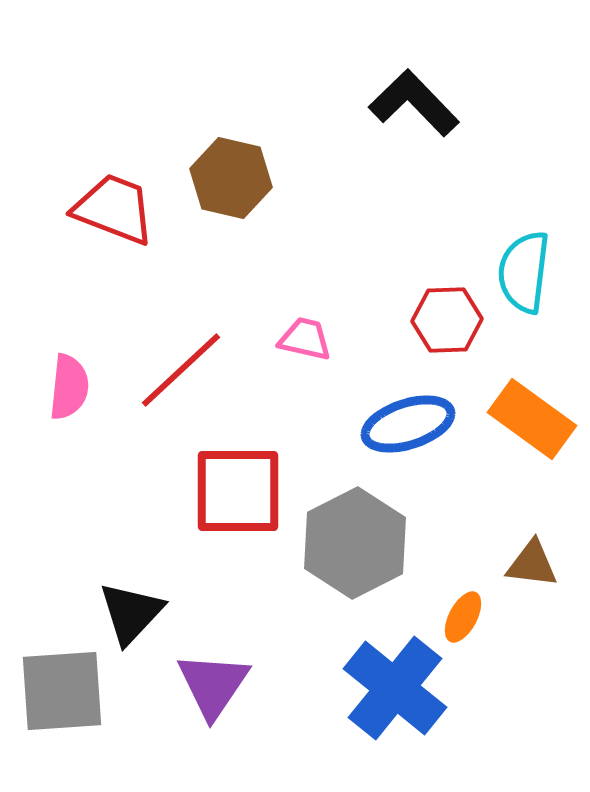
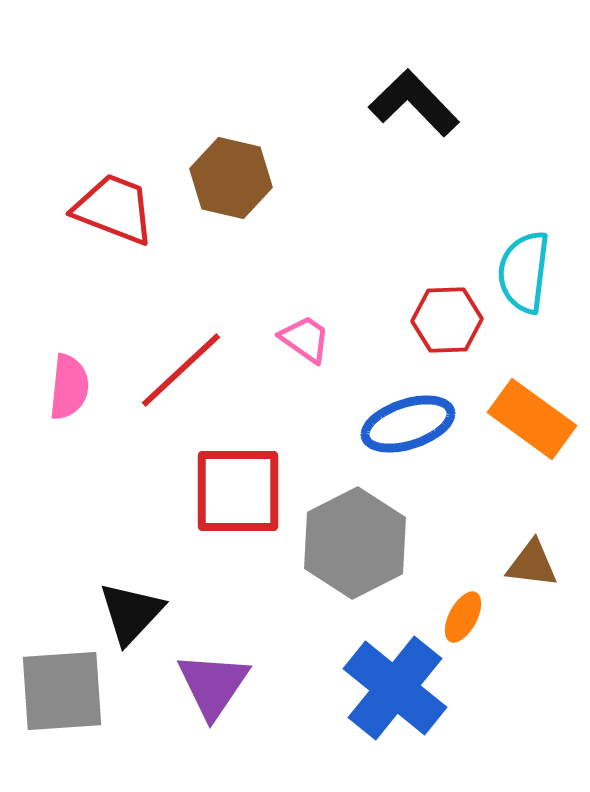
pink trapezoid: rotated 22 degrees clockwise
